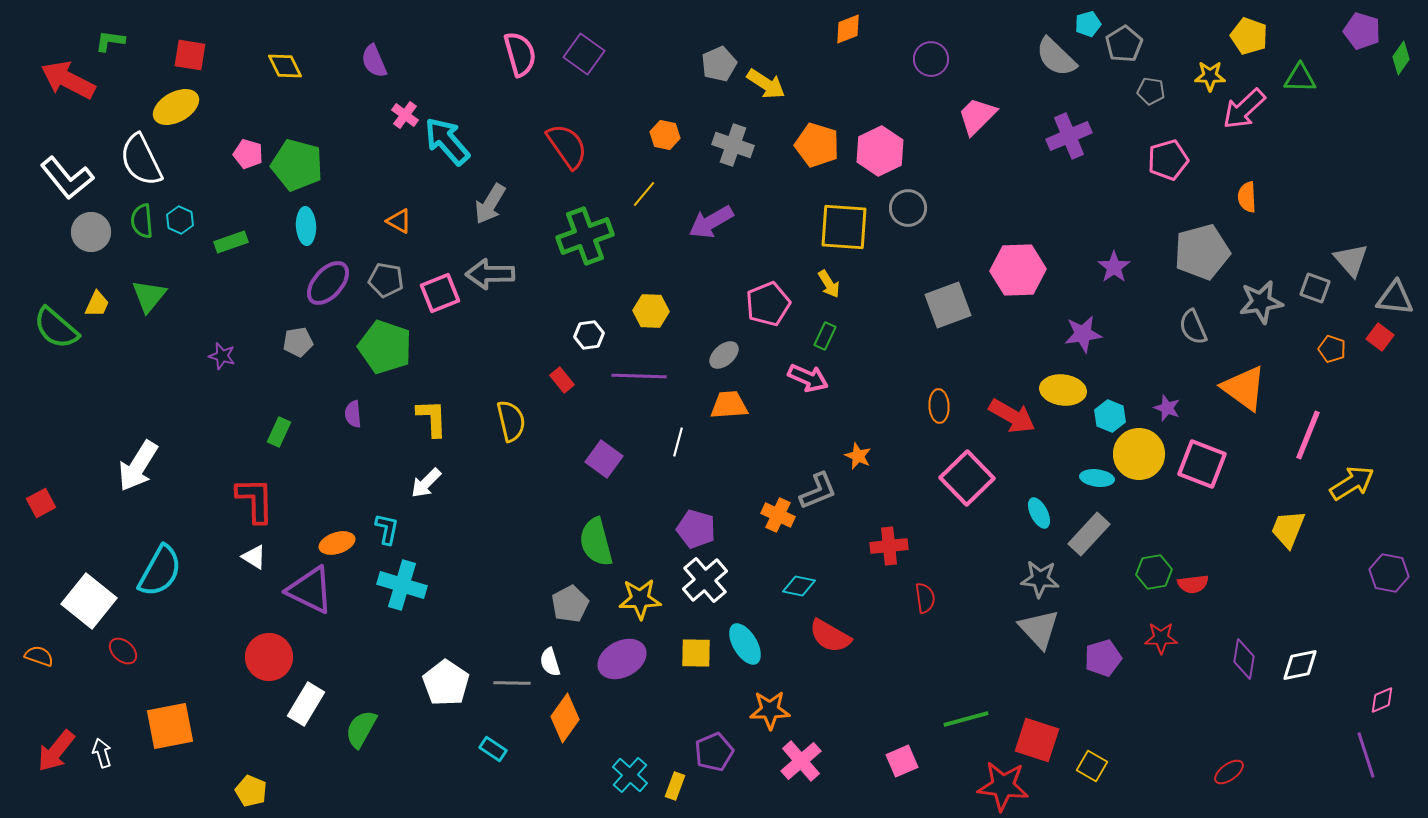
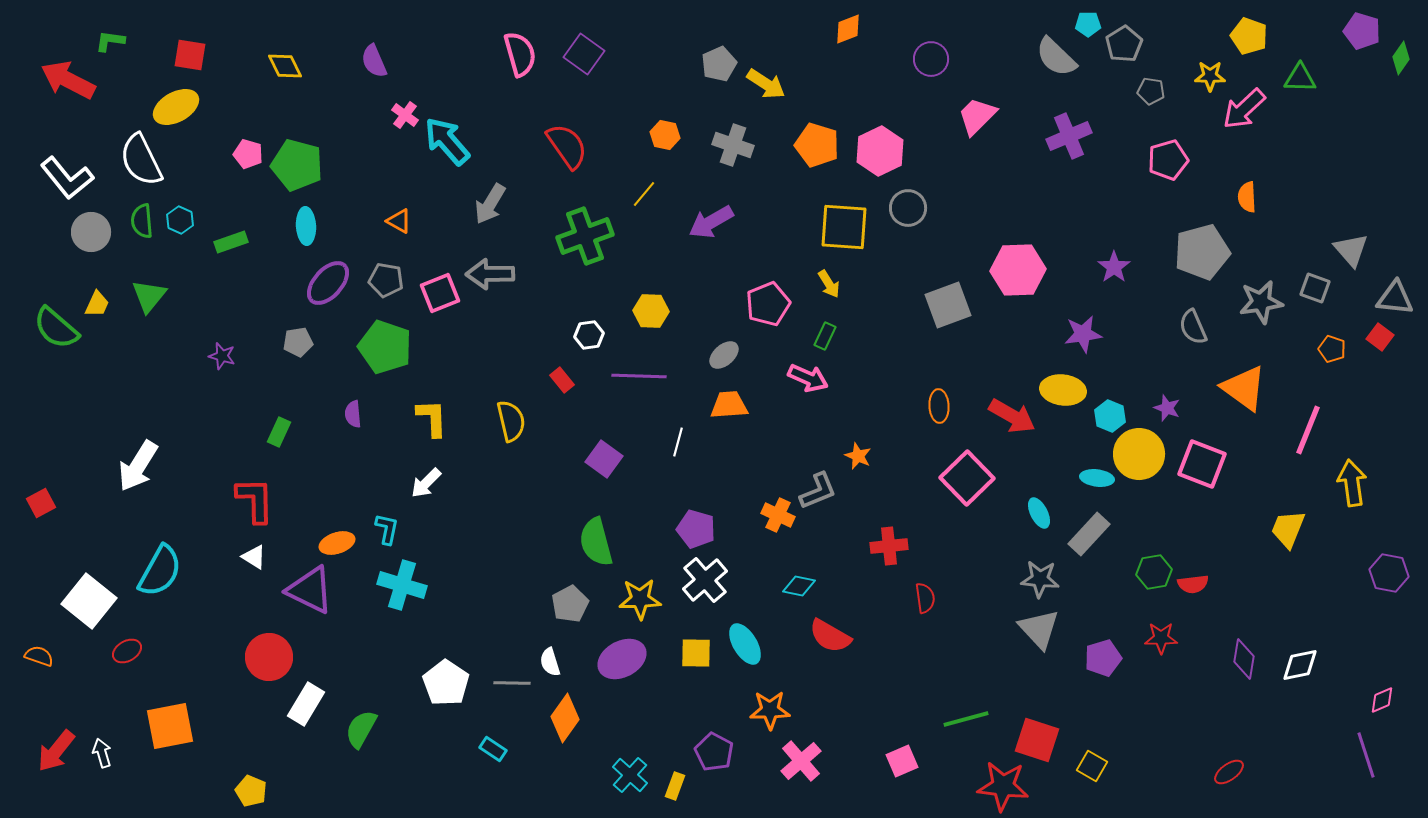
cyan pentagon at (1088, 24): rotated 15 degrees clockwise
gray triangle at (1351, 260): moved 10 px up
pink line at (1308, 435): moved 5 px up
yellow arrow at (1352, 483): rotated 66 degrees counterclockwise
red ellipse at (123, 651): moved 4 px right; rotated 72 degrees counterclockwise
purple pentagon at (714, 752): rotated 21 degrees counterclockwise
